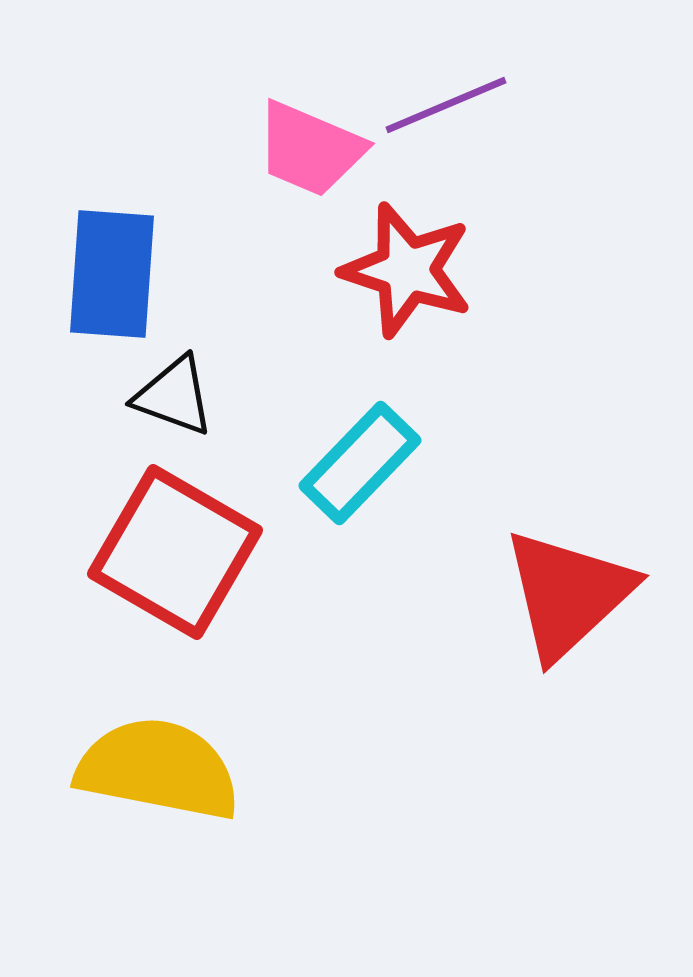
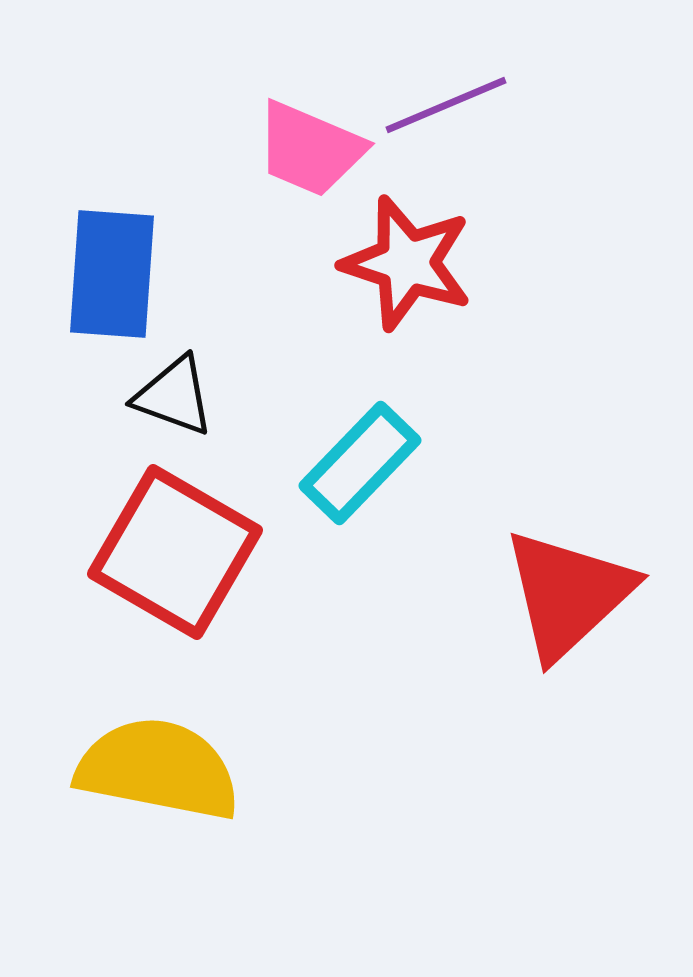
red star: moved 7 px up
